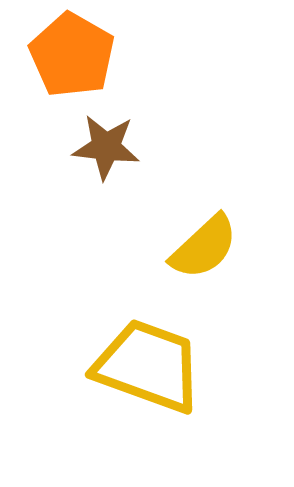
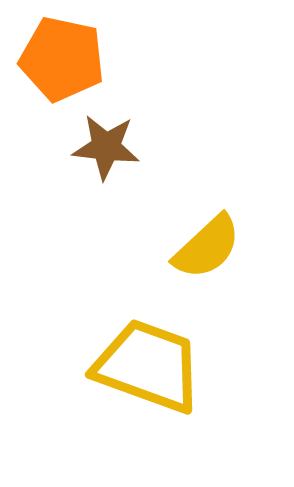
orange pentagon: moved 10 px left, 4 px down; rotated 18 degrees counterclockwise
yellow semicircle: moved 3 px right
